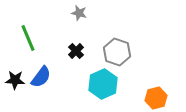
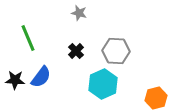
gray hexagon: moved 1 px left, 1 px up; rotated 16 degrees counterclockwise
